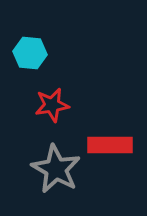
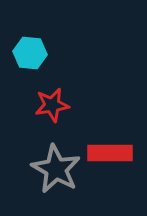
red rectangle: moved 8 px down
